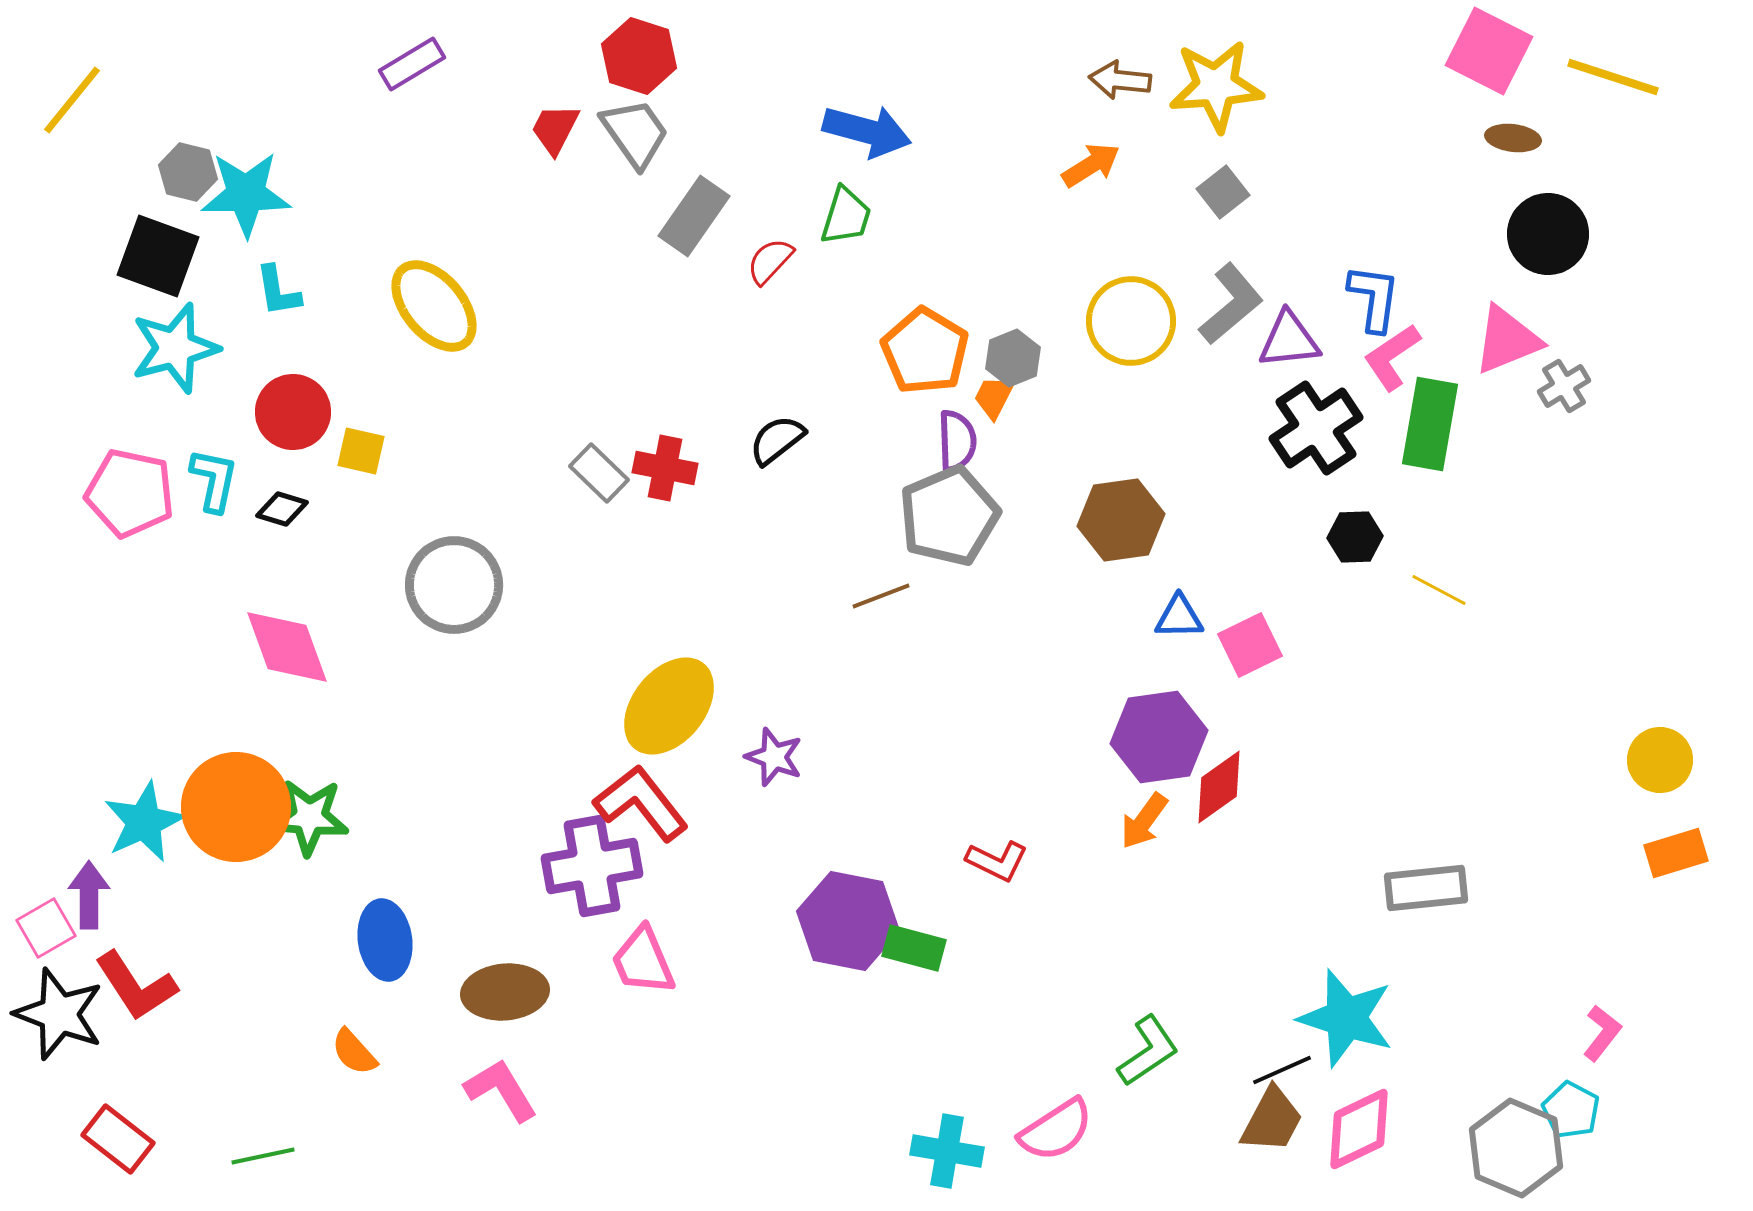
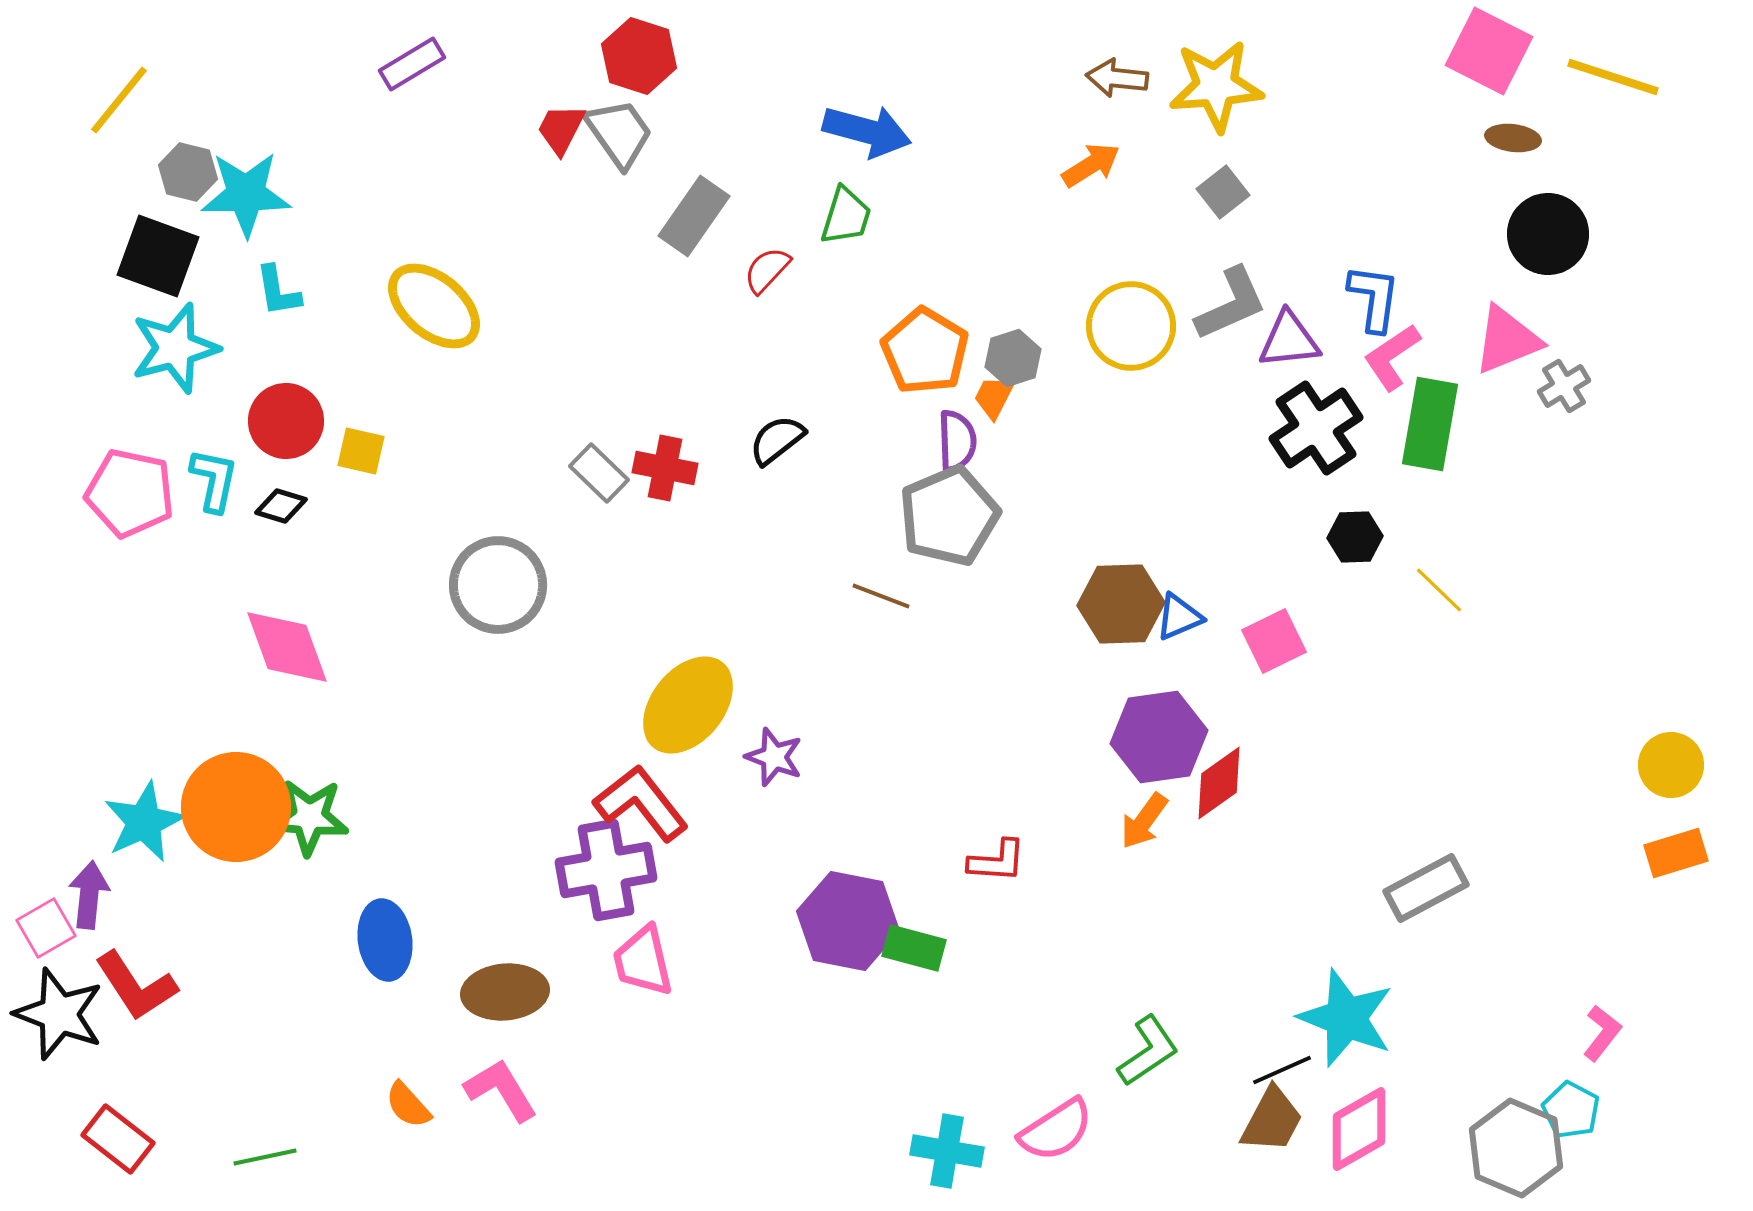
brown arrow at (1120, 80): moved 3 px left, 2 px up
yellow line at (72, 100): moved 47 px right
red trapezoid at (555, 129): moved 6 px right
gray trapezoid at (635, 133): moved 16 px left
red semicircle at (770, 261): moved 3 px left, 9 px down
gray L-shape at (1231, 304): rotated 16 degrees clockwise
yellow ellipse at (434, 306): rotated 10 degrees counterclockwise
yellow circle at (1131, 321): moved 5 px down
gray hexagon at (1013, 358): rotated 4 degrees clockwise
red circle at (293, 412): moved 7 px left, 9 px down
black diamond at (282, 509): moved 1 px left, 3 px up
brown hexagon at (1121, 520): moved 84 px down; rotated 6 degrees clockwise
gray circle at (454, 585): moved 44 px right
yellow line at (1439, 590): rotated 16 degrees clockwise
brown line at (881, 596): rotated 42 degrees clockwise
blue triangle at (1179, 617): rotated 22 degrees counterclockwise
pink square at (1250, 645): moved 24 px right, 4 px up
yellow ellipse at (669, 706): moved 19 px right, 1 px up
yellow circle at (1660, 760): moved 11 px right, 5 px down
red diamond at (1219, 787): moved 4 px up
red L-shape at (997, 861): rotated 22 degrees counterclockwise
purple cross at (592, 866): moved 14 px right, 4 px down
gray rectangle at (1426, 888): rotated 22 degrees counterclockwise
purple arrow at (89, 895): rotated 6 degrees clockwise
pink trapezoid at (643, 961): rotated 10 degrees clockwise
cyan star at (1346, 1018): rotated 4 degrees clockwise
orange semicircle at (354, 1052): moved 54 px right, 53 px down
pink diamond at (1359, 1129): rotated 4 degrees counterclockwise
green line at (263, 1156): moved 2 px right, 1 px down
